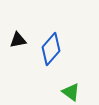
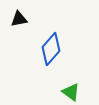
black triangle: moved 1 px right, 21 px up
